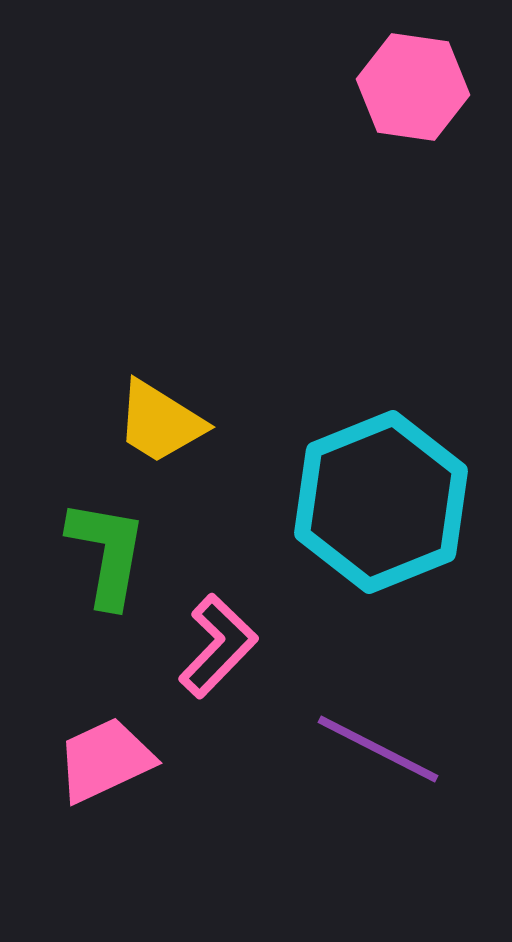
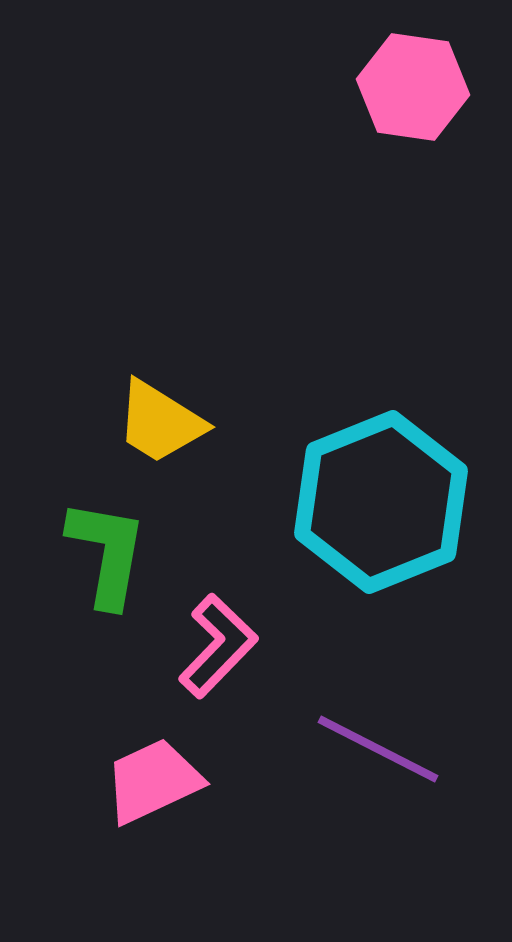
pink trapezoid: moved 48 px right, 21 px down
